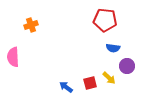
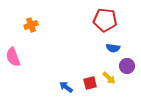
pink semicircle: rotated 18 degrees counterclockwise
